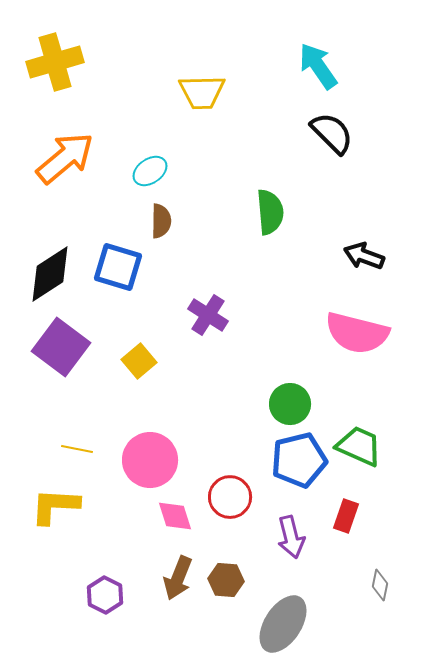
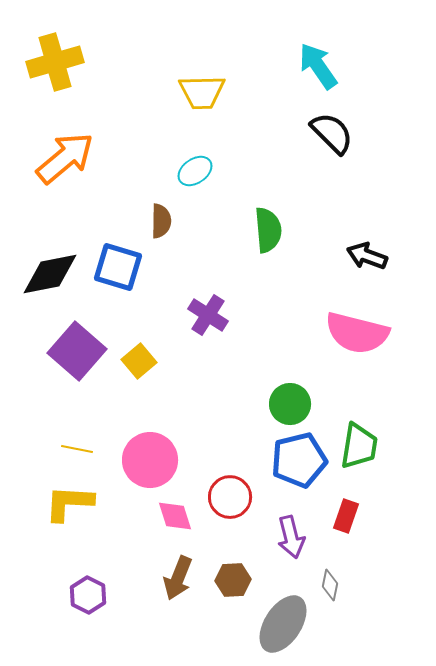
cyan ellipse: moved 45 px right
green semicircle: moved 2 px left, 18 px down
black arrow: moved 3 px right
black diamond: rotated 22 degrees clockwise
purple square: moved 16 px right, 4 px down; rotated 4 degrees clockwise
green trapezoid: rotated 75 degrees clockwise
yellow L-shape: moved 14 px right, 3 px up
brown hexagon: moved 7 px right; rotated 8 degrees counterclockwise
gray diamond: moved 50 px left
purple hexagon: moved 17 px left
